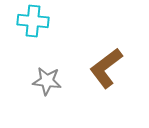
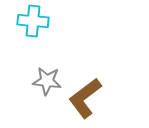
brown L-shape: moved 21 px left, 30 px down
